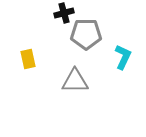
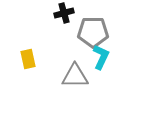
gray pentagon: moved 7 px right, 2 px up
cyan L-shape: moved 22 px left
gray triangle: moved 5 px up
